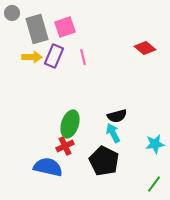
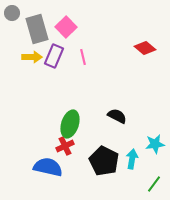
pink square: moved 1 px right; rotated 25 degrees counterclockwise
black semicircle: rotated 138 degrees counterclockwise
cyan arrow: moved 19 px right, 26 px down; rotated 36 degrees clockwise
